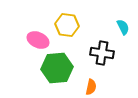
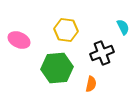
yellow hexagon: moved 1 px left, 5 px down
pink ellipse: moved 19 px left
black cross: rotated 30 degrees counterclockwise
orange semicircle: moved 3 px up
